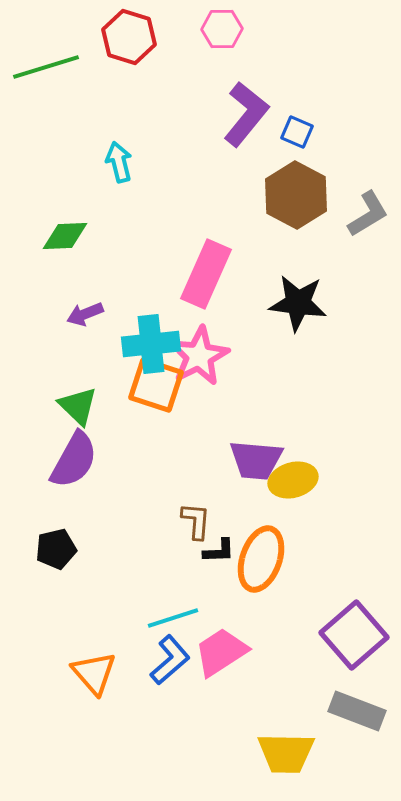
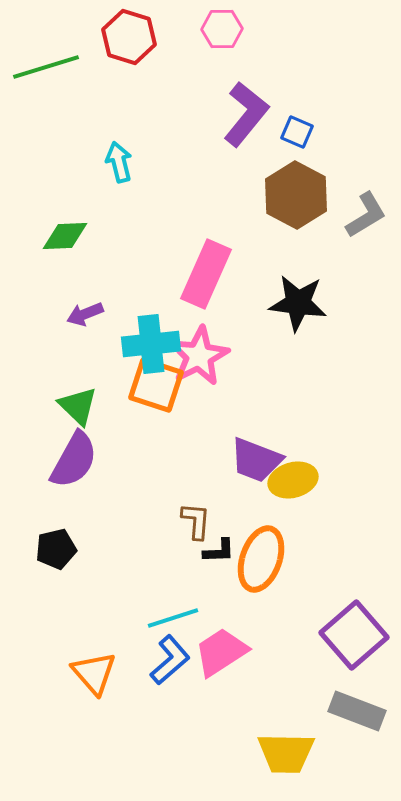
gray L-shape: moved 2 px left, 1 px down
purple trapezoid: rotated 16 degrees clockwise
